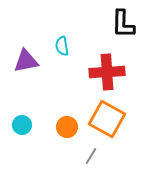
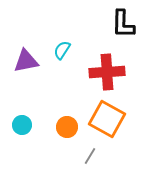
cyan semicircle: moved 4 px down; rotated 42 degrees clockwise
gray line: moved 1 px left
